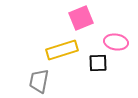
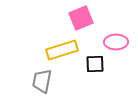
pink ellipse: rotated 10 degrees counterclockwise
black square: moved 3 px left, 1 px down
gray trapezoid: moved 3 px right
